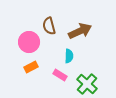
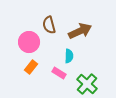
brown semicircle: moved 1 px up
orange rectangle: rotated 24 degrees counterclockwise
pink rectangle: moved 1 px left, 2 px up
